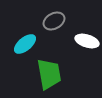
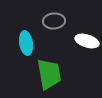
gray ellipse: rotated 25 degrees clockwise
cyan ellipse: moved 1 px right, 1 px up; rotated 60 degrees counterclockwise
